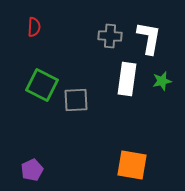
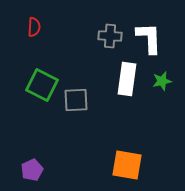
white L-shape: rotated 12 degrees counterclockwise
orange square: moved 5 px left
